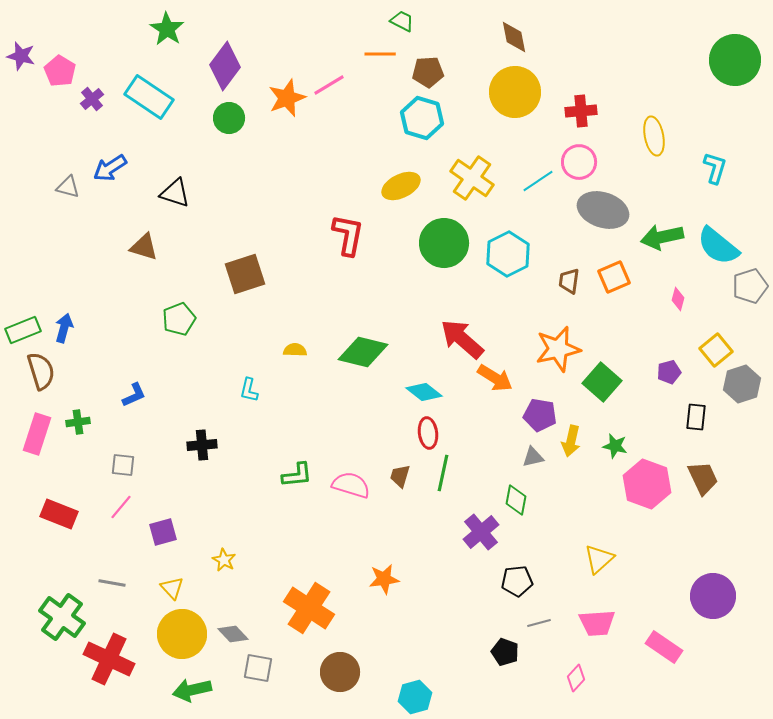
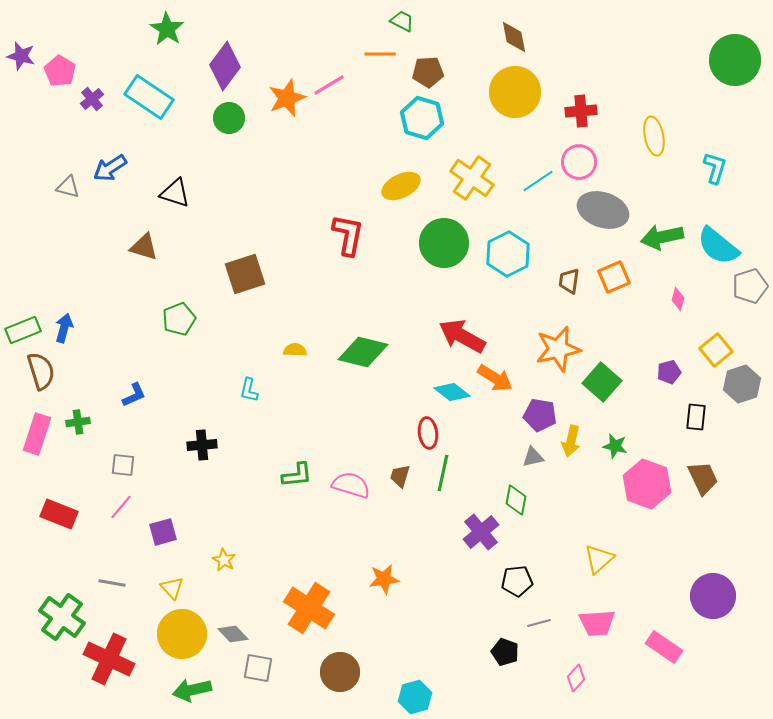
red arrow at (462, 339): moved 3 px up; rotated 12 degrees counterclockwise
cyan diamond at (424, 392): moved 28 px right
